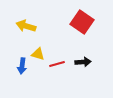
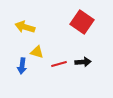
yellow arrow: moved 1 px left, 1 px down
yellow triangle: moved 1 px left, 2 px up
red line: moved 2 px right
